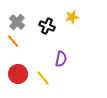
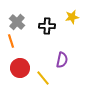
black cross: rotated 21 degrees counterclockwise
orange line: moved 2 px left; rotated 24 degrees clockwise
purple semicircle: moved 1 px right, 1 px down
red circle: moved 2 px right, 6 px up
